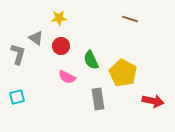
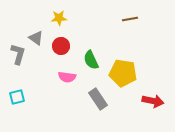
brown line: rotated 28 degrees counterclockwise
yellow pentagon: rotated 20 degrees counterclockwise
pink semicircle: rotated 18 degrees counterclockwise
gray rectangle: rotated 25 degrees counterclockwise
